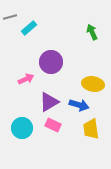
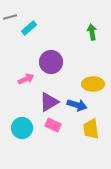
green arrow: rotated 14 degrees clockwise
yellow ellipse: rotated 10 degrees counterclockwise
blue arrow: moved 2 px left
